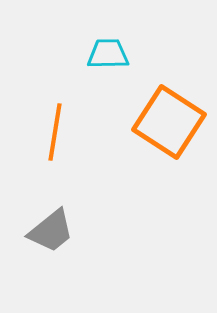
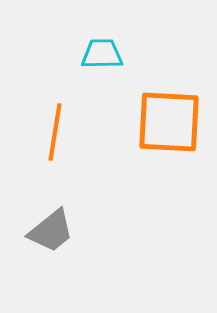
cyan trapezoid: moved 6 px left
orange square: rotated 30 degrees counterclockwise
